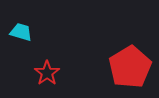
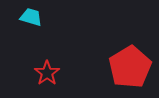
cyan trapezoid: moved 10 px right, 15 px up
